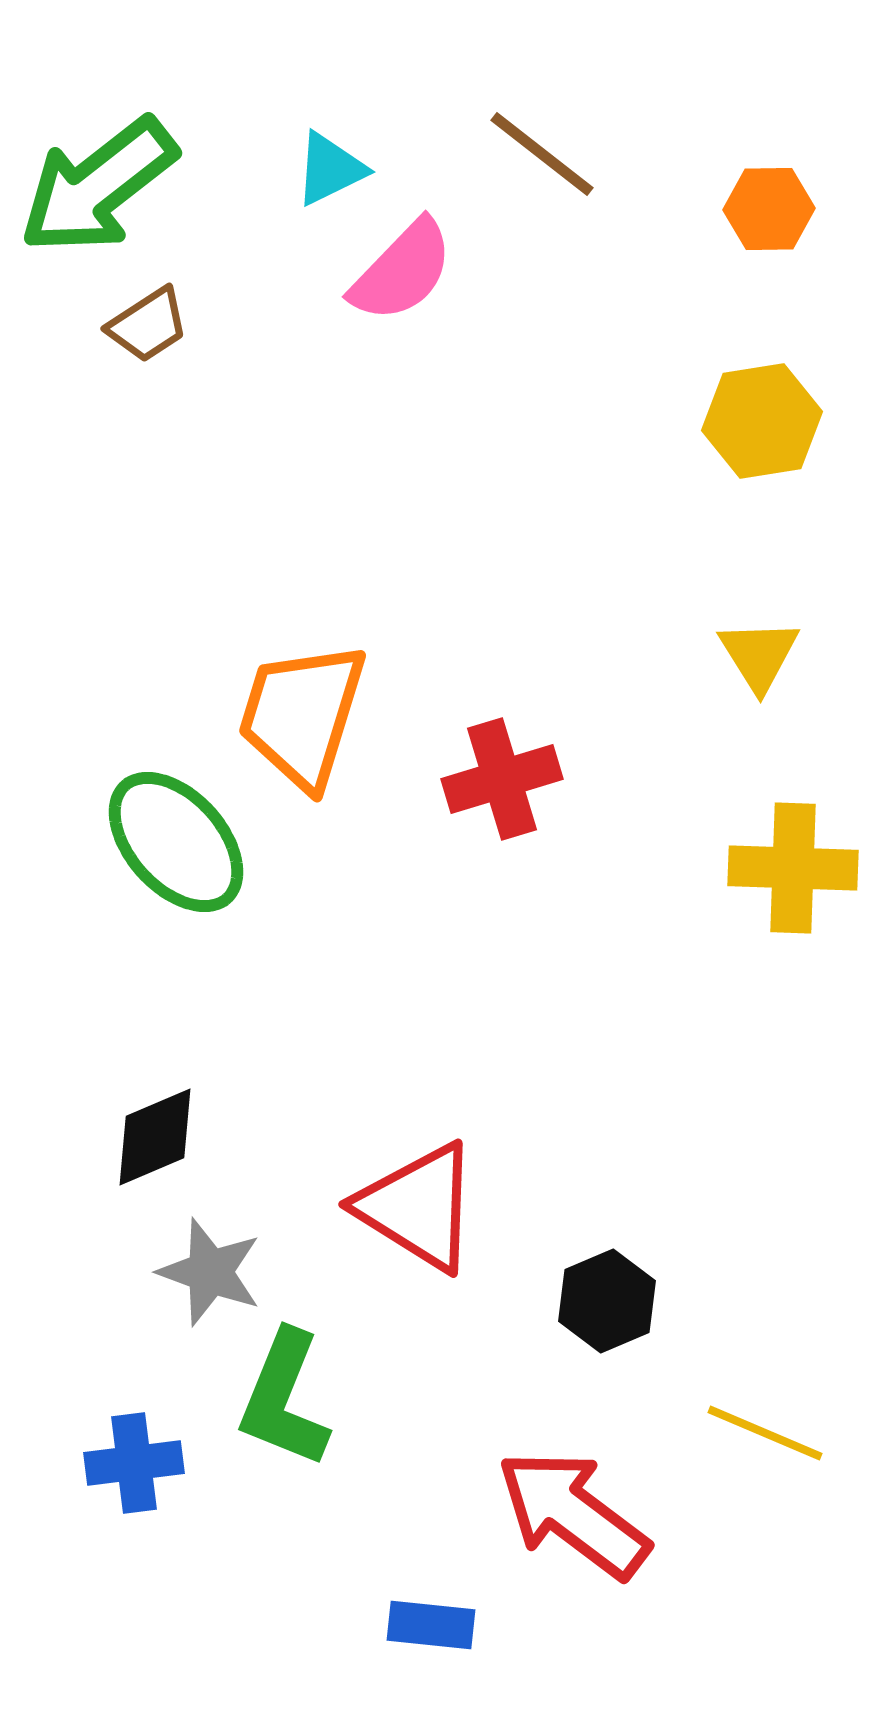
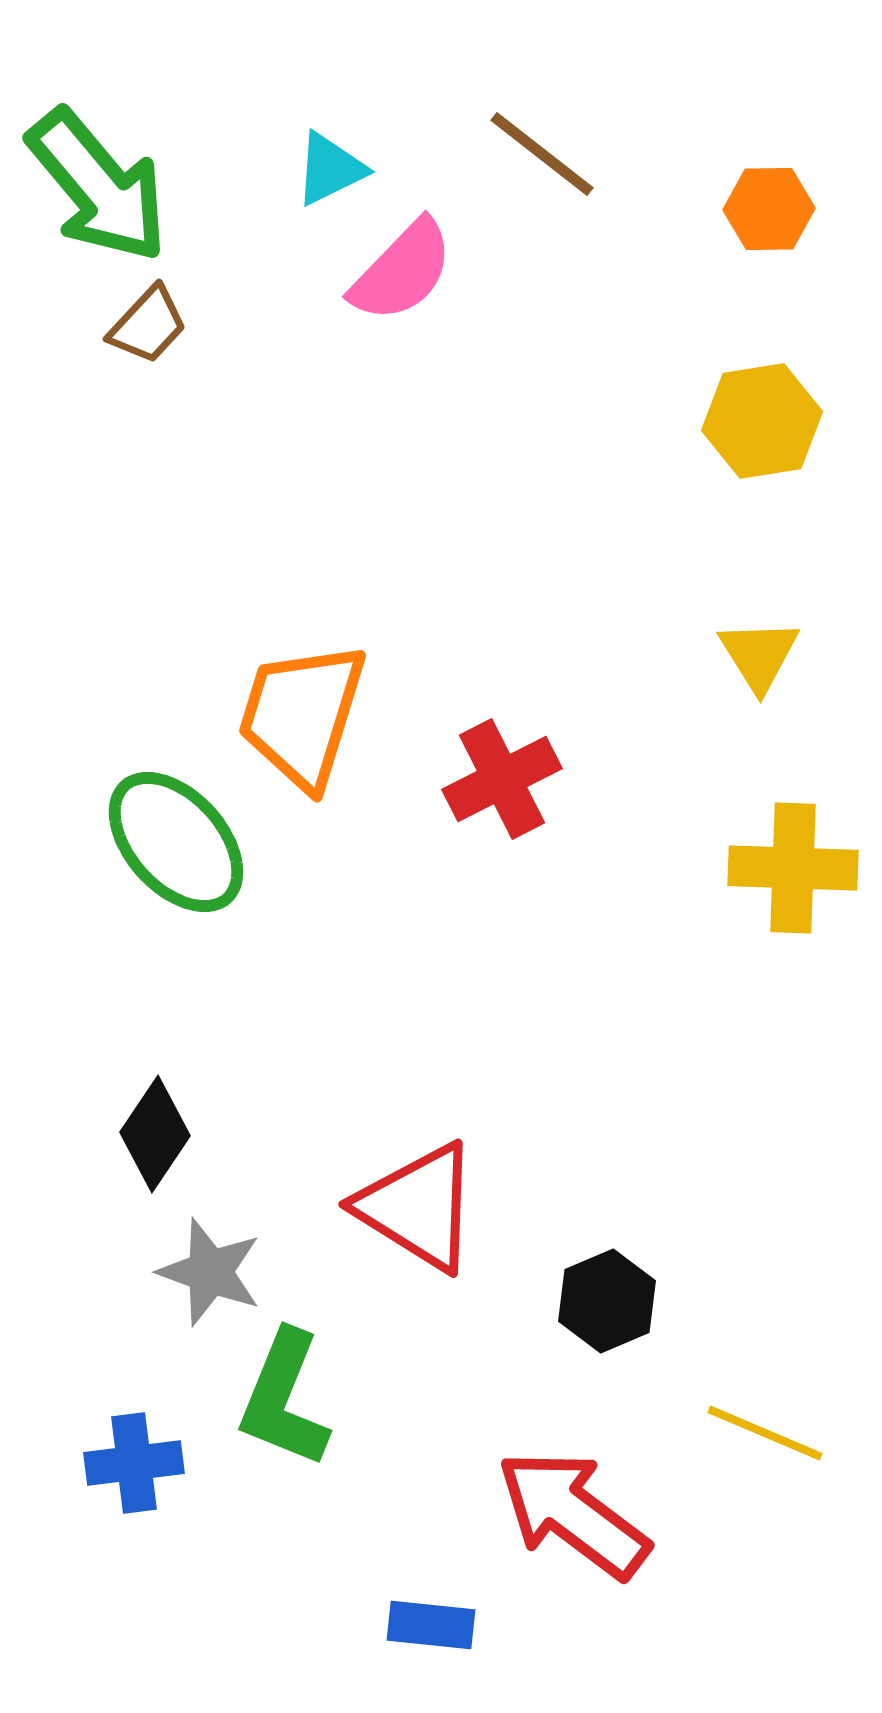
green arrow: rotated 92 degrees counterclockwise
brown trapezoid: rotated 14 degrees counterclockwise
red cross: rotated 10 degrees counterclockwise
black diamond: moved 3 px up; rotated 33 degrees counterclockwise
